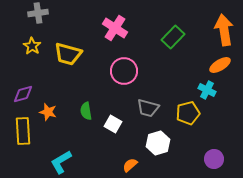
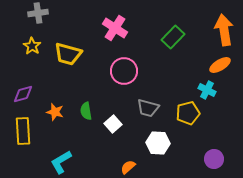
orange star: moved 7 px right
white square: rotated 18 degrees clockwise
white hexagon: rotated 20 degrees clockwise
orange semicircle: moved 2 px left, 2 px down
